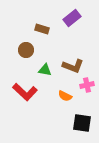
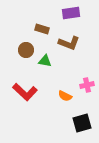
purple rectangle: moved 1 px left, 5 px up; rotated 30 degrees clockwise
brown L-shape: moved 4 px left, 23 px up
green triangle: moved 9 px up
black square: rotated 24 degrees counterclockwise
